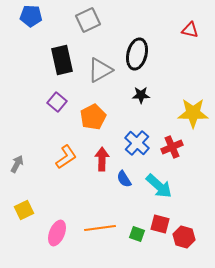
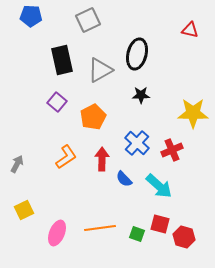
red cross: moved 3 px down
blue semicircle: rotated 12 degrees counterclockwise
